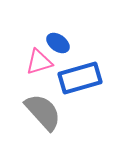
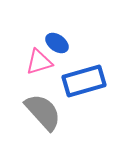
blue ellipse: moved 1 px left
blue rectangle: moved 4 px right, 3 px down
